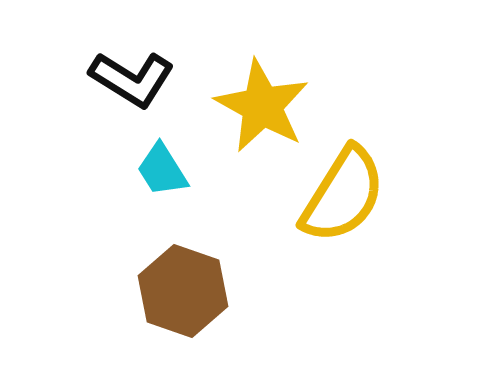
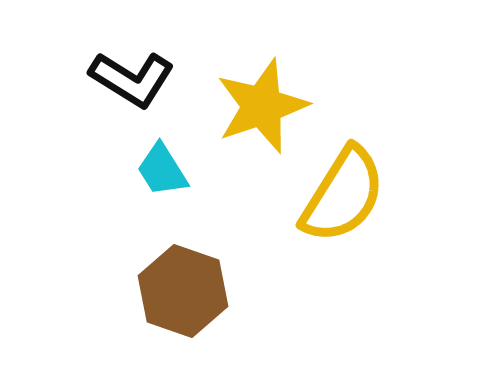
yellow star: rotated 24 degrees clockwise
